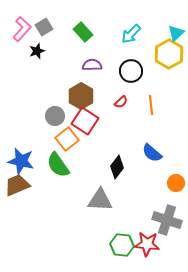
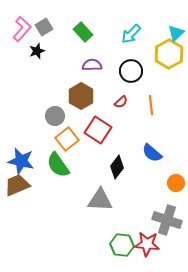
red square: moved 13 px right, 9 px down
